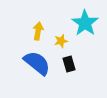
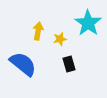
cyan star: moved 3 px right
yellow star: moved 1 px left, 2 px up
blue semicircle: moved 14 px left, 1 px down
